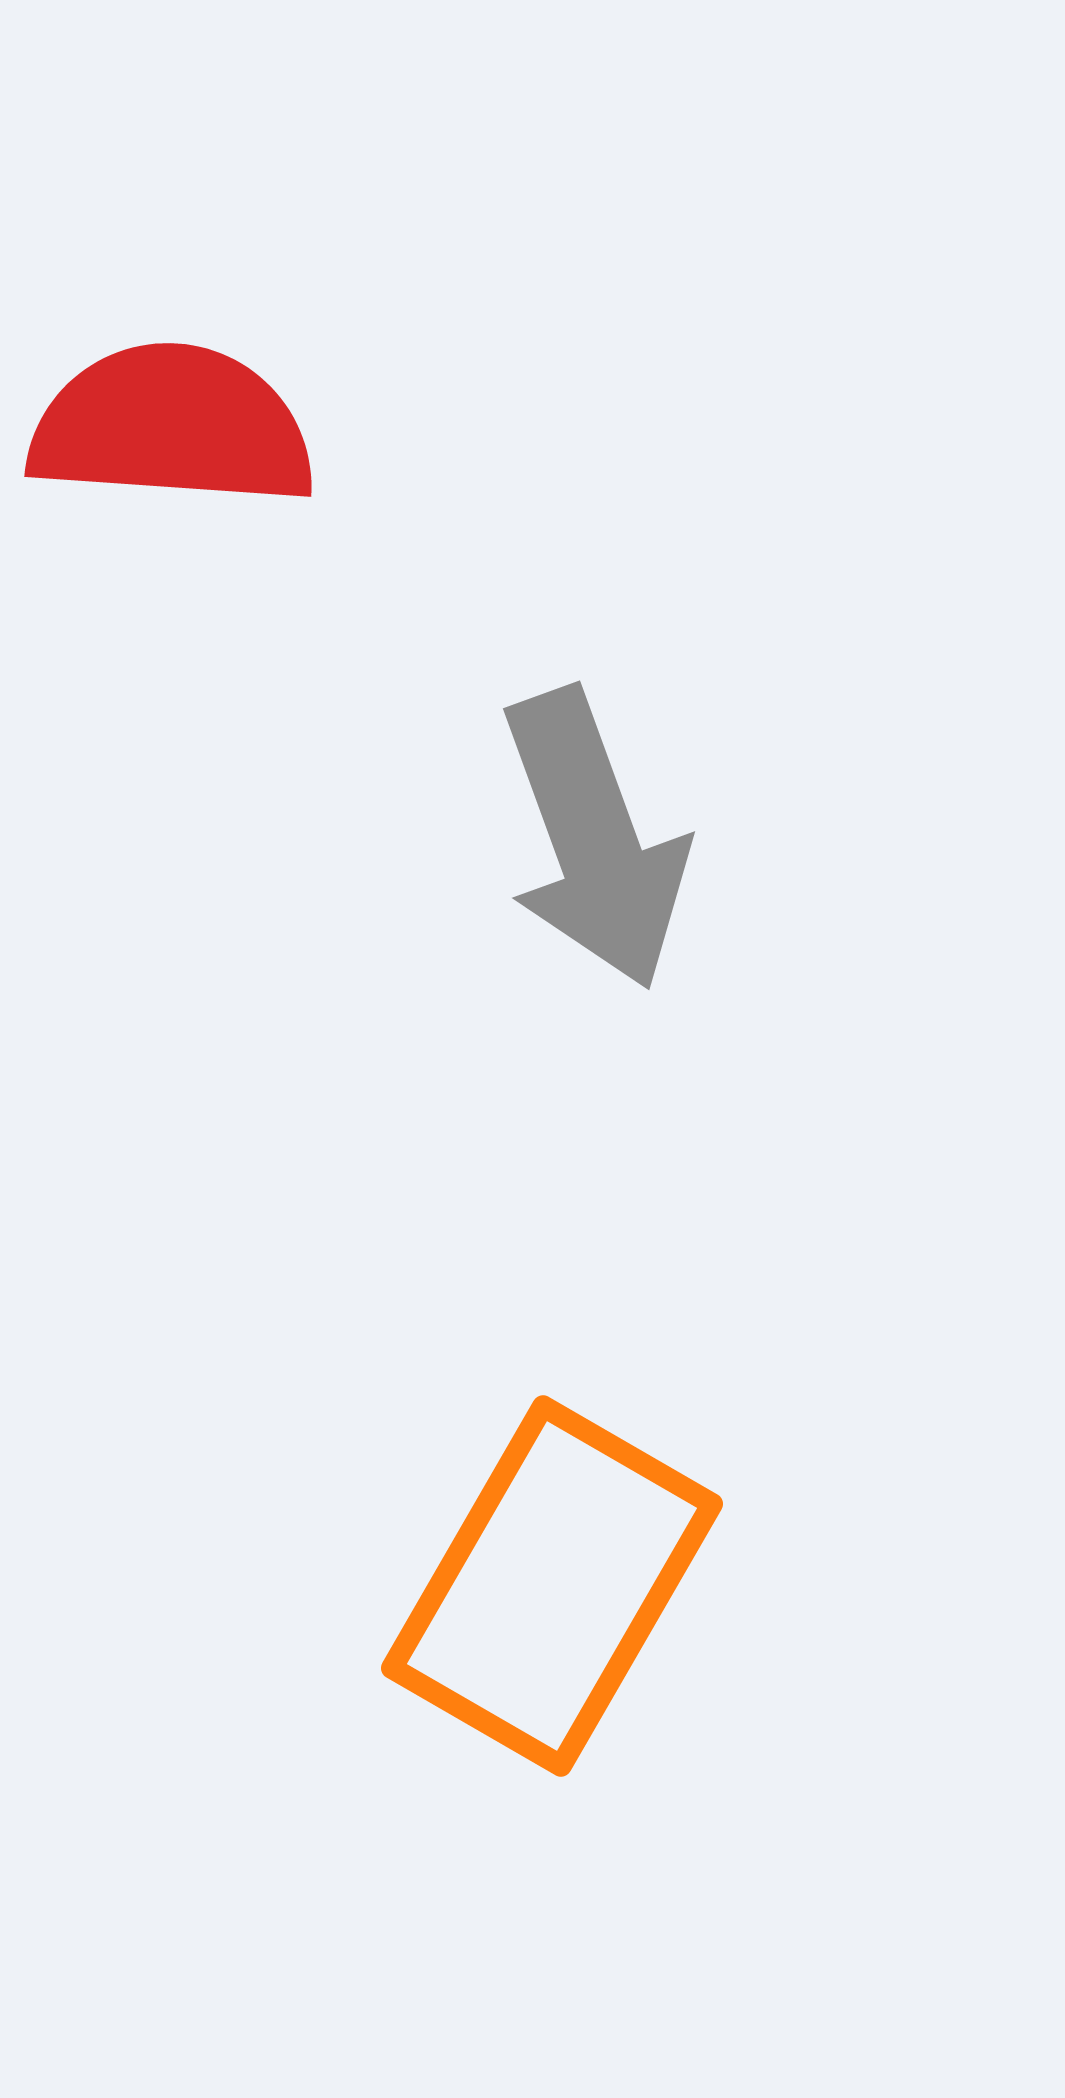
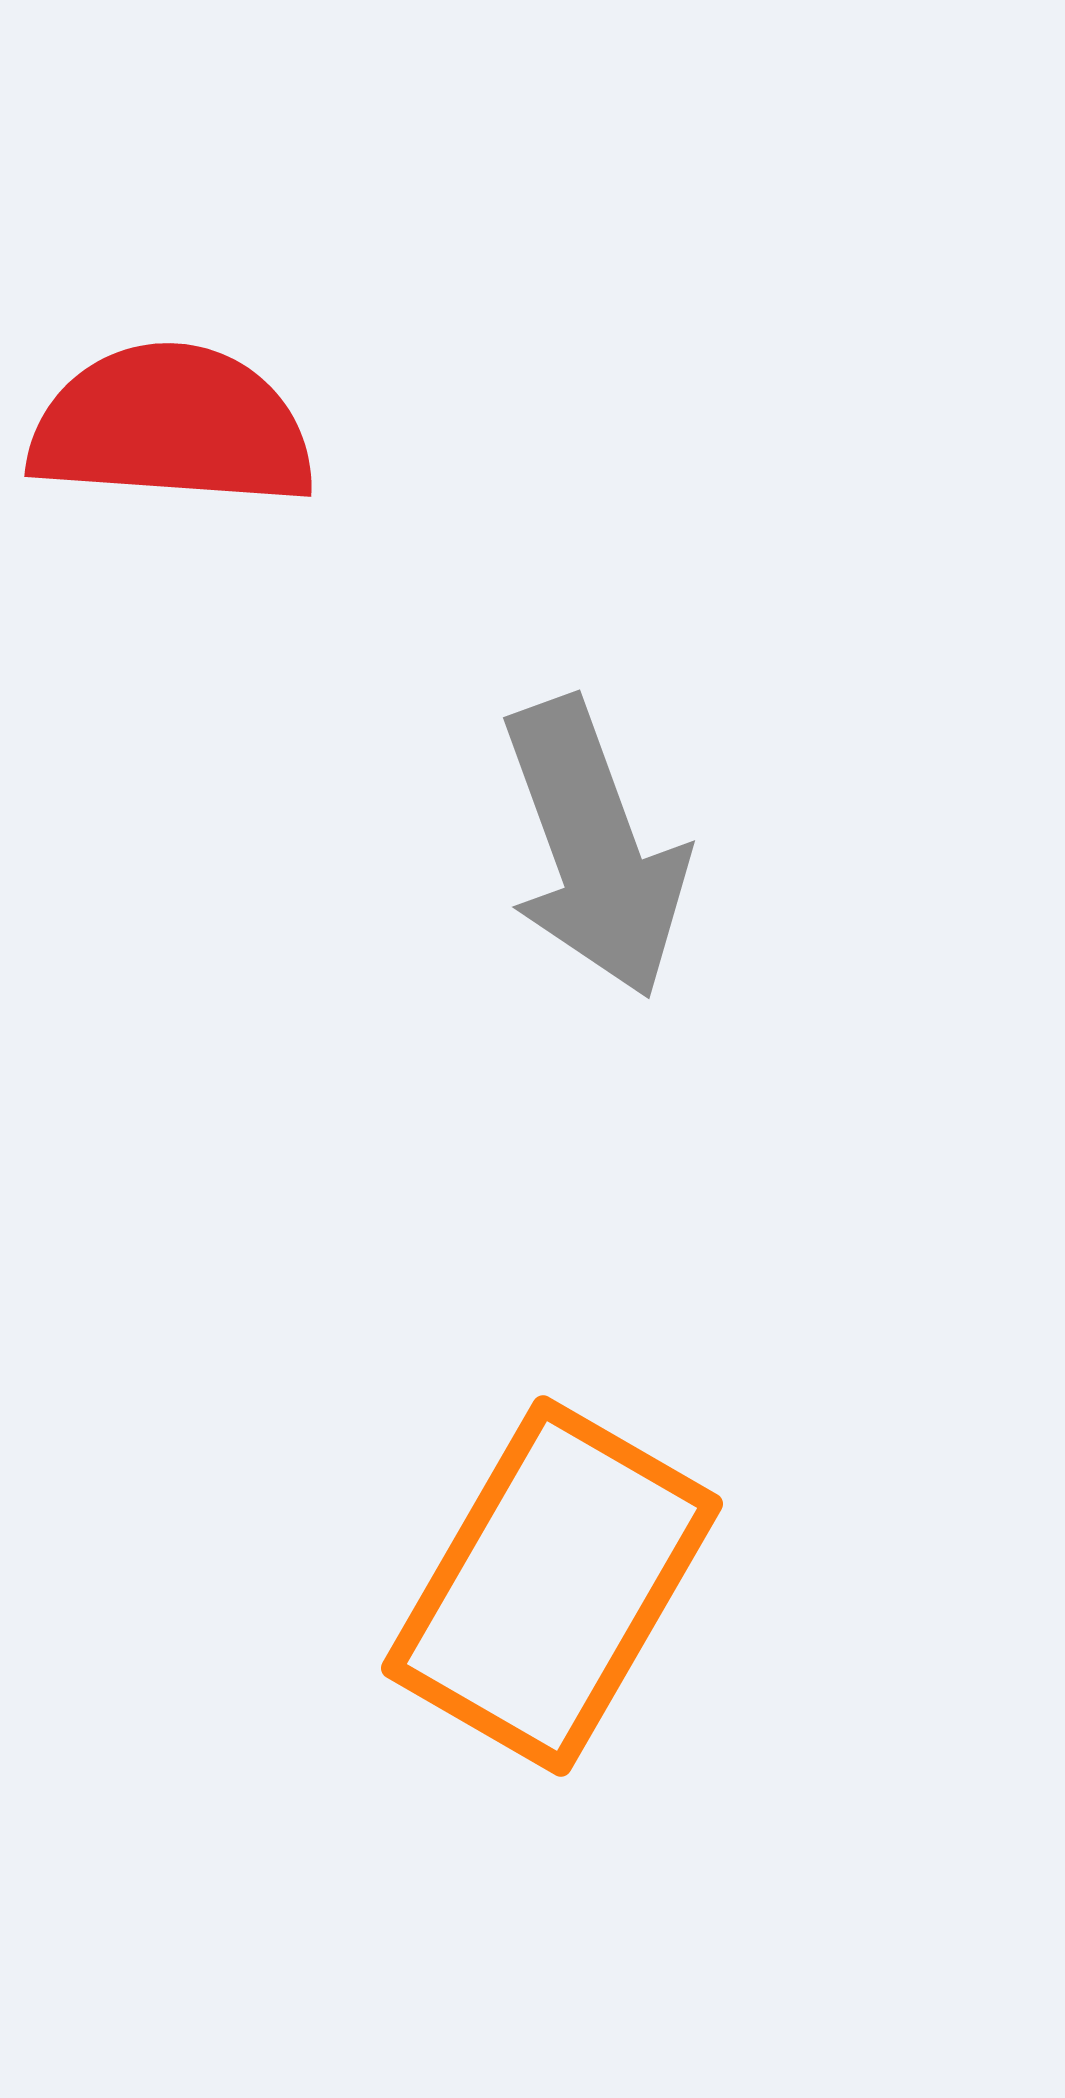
gray arrow: moved 9 px down
